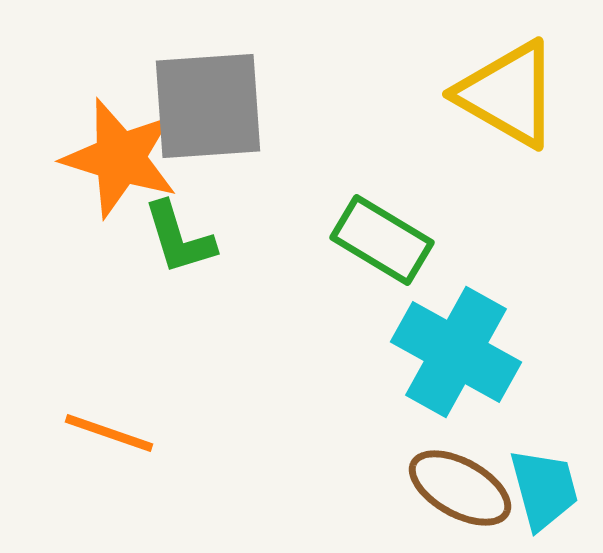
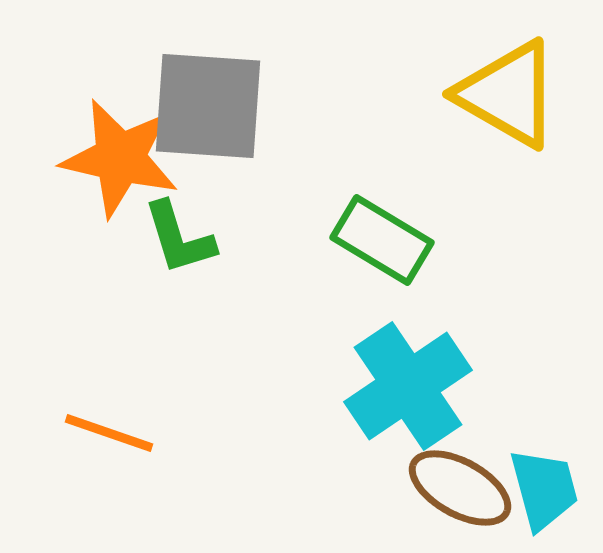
gray square: rotated 8 degrees clockwise
orange star: rotated 4 degrees counterclockwise
cyan cross: moved 48 px left, 34 px down; rotated 27 degrees clockwise
